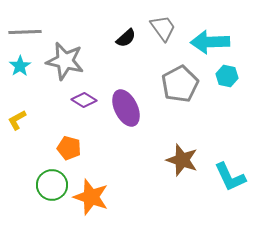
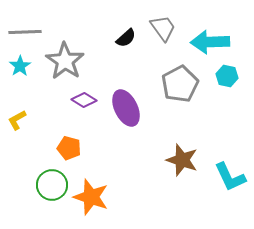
gray star: rotated 21 degrees clockwise
